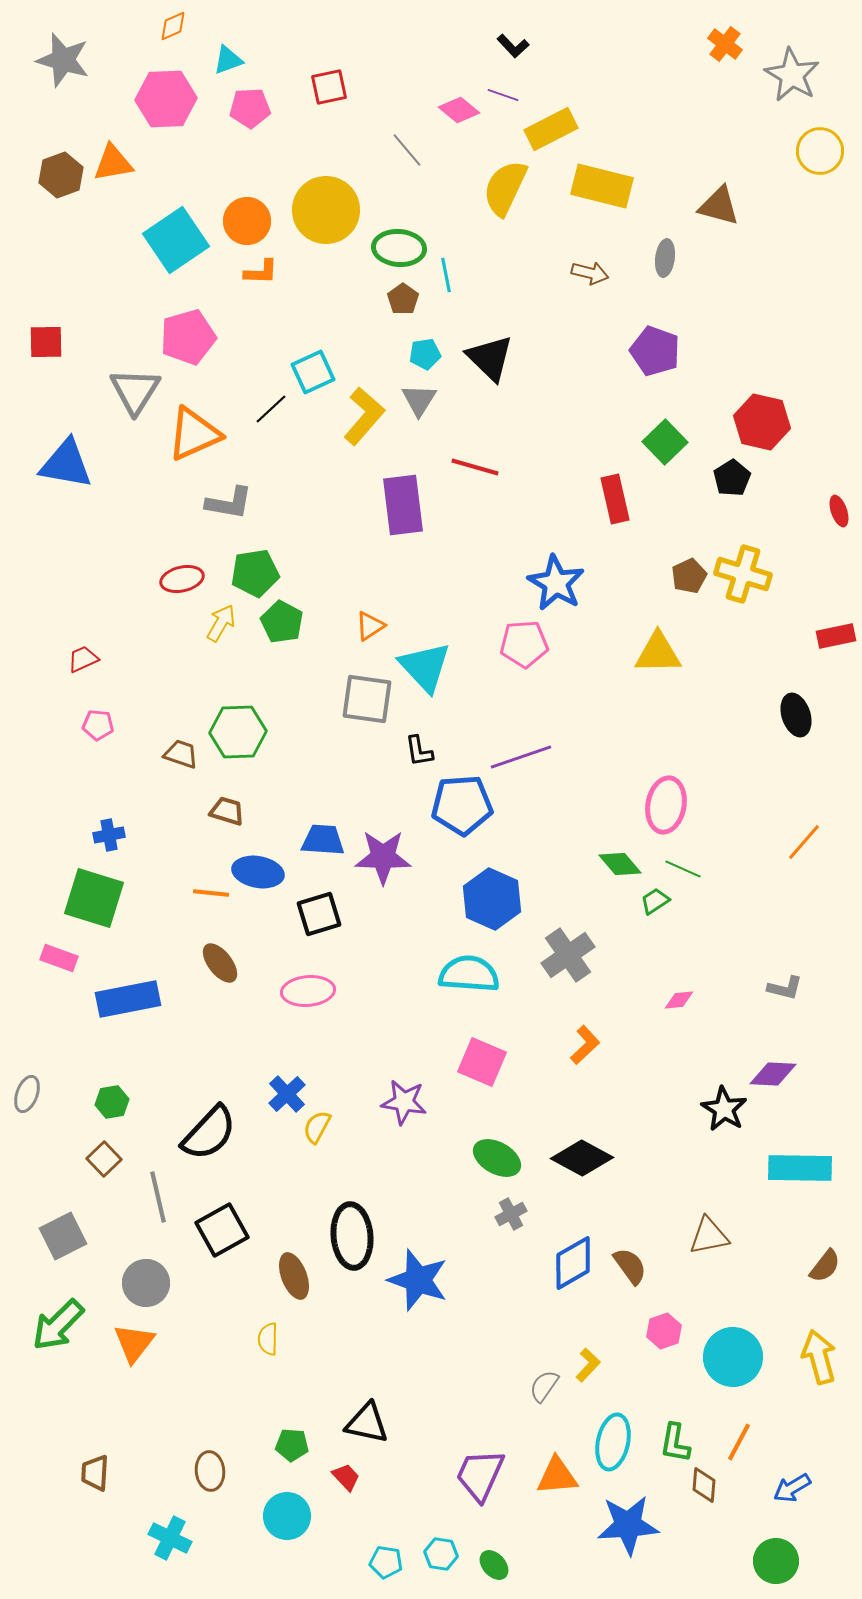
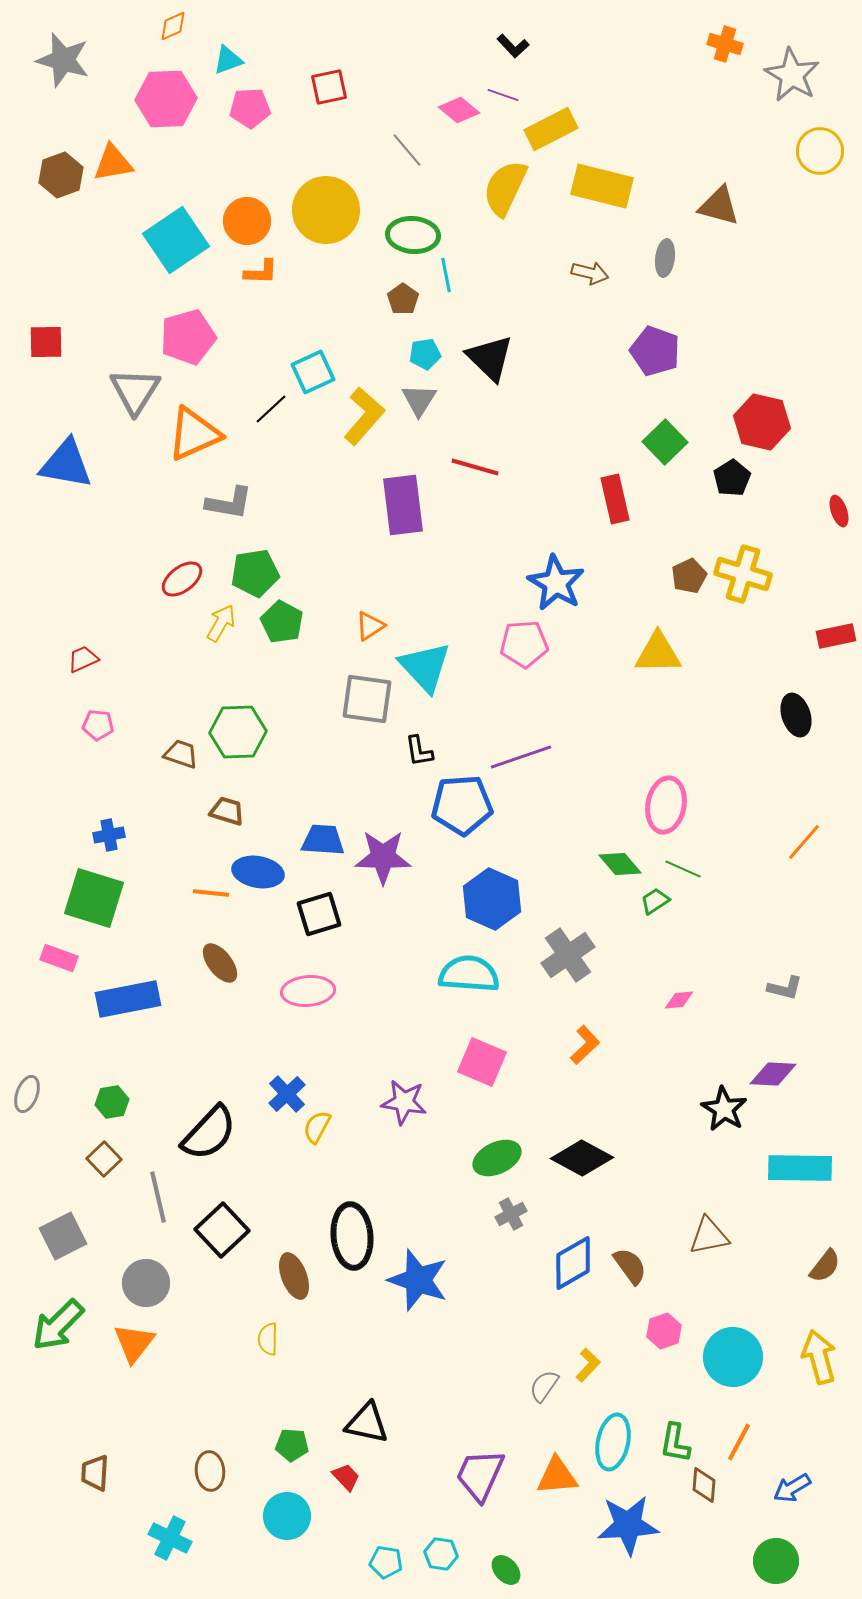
orange cross at (725, 44): rotated 20 degrees counterclockwise
green ellipse at (399, 248): moved 14 px right, 13 px up
red ellipse at (182, 579): rotated 24 degrees counterclockwise
green ellipse at (497, 1158): rotated 54 degrees counterclockwise
black square at (222, 1230): rotated 14 degrees counterclockwise
green ellipse at (494, 1565): moved 12 px right, 5 px down
